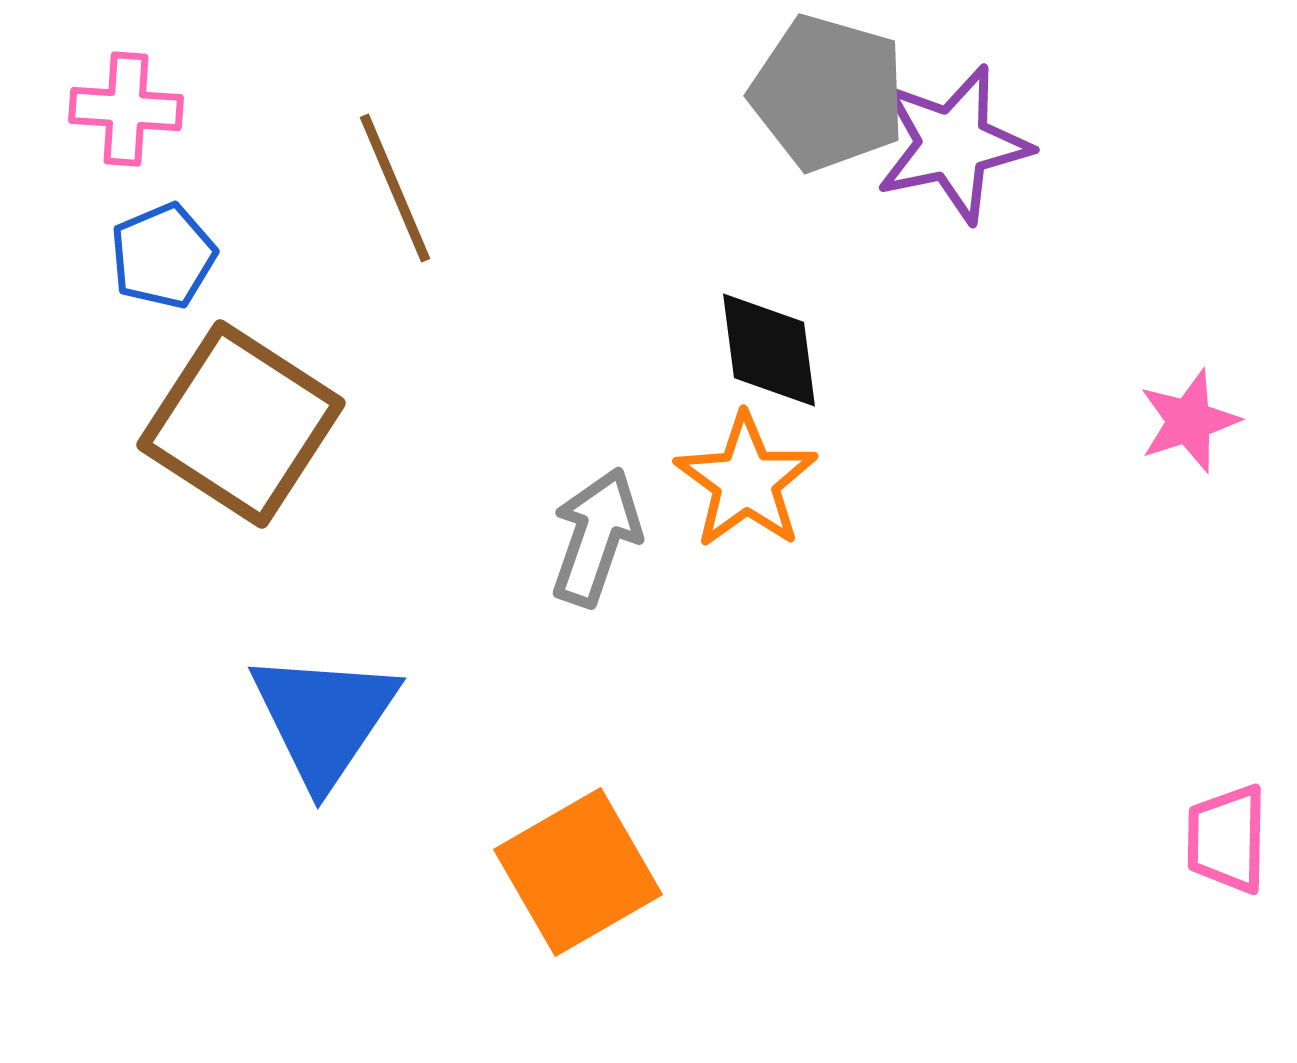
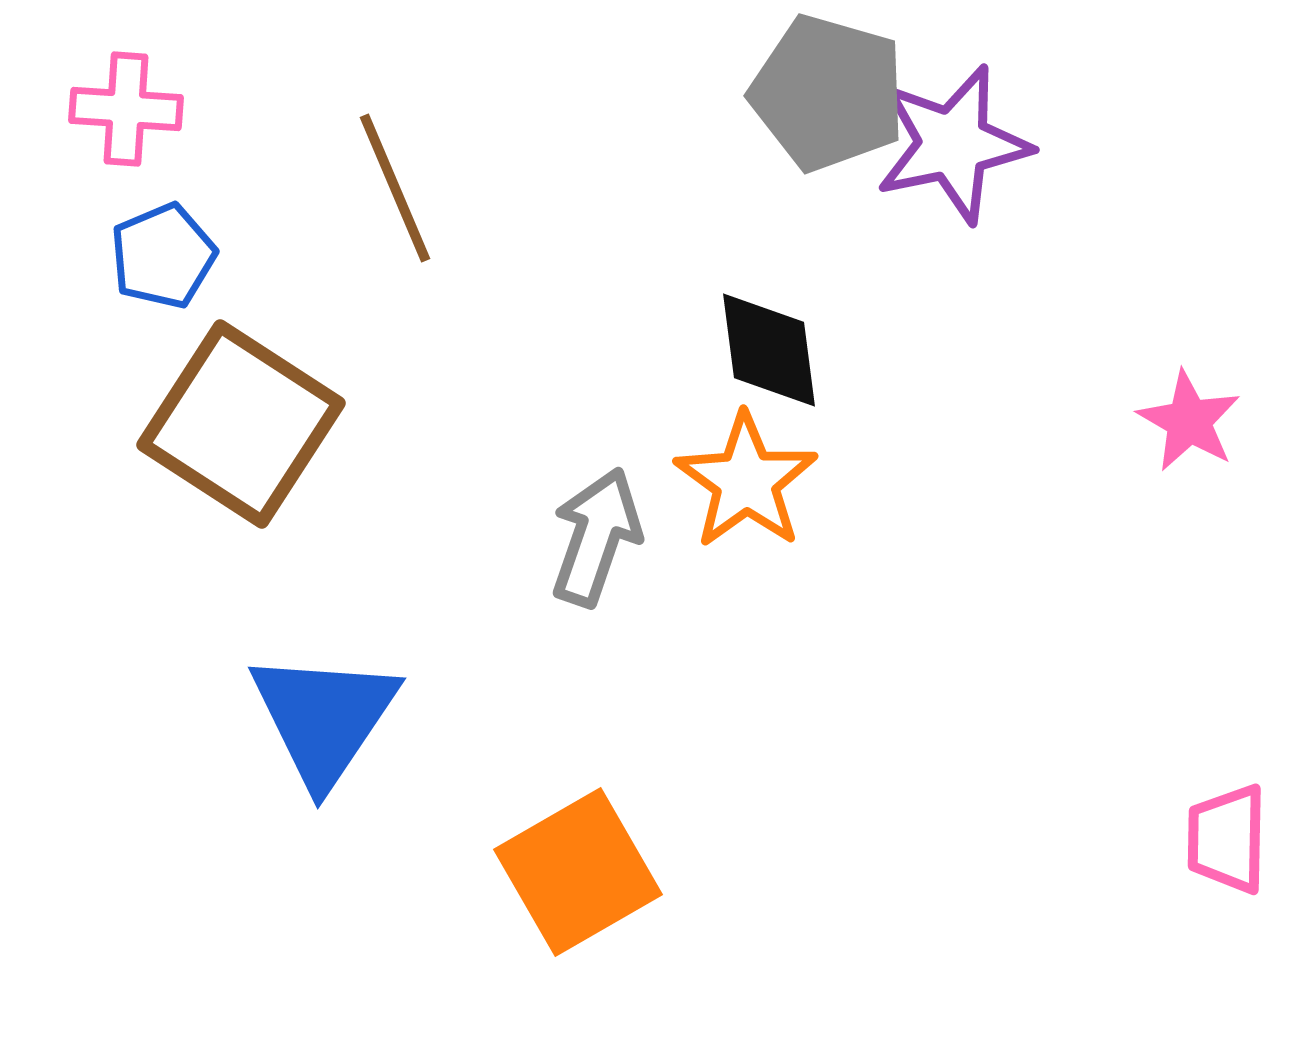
pink star: rotated 24 degrees counterclockwise
